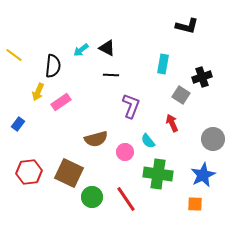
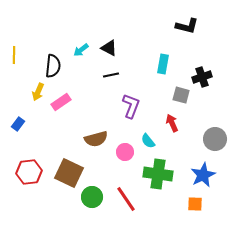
black triangle: moved 2 px right
yellow line: rotated 54 degrees clockwise
black line: rotated 14 degrees counterclockwise
gray square: rotated 18 degrees counterclockwise
gray circle: moved 2 px right
